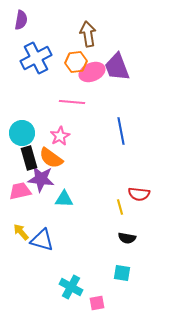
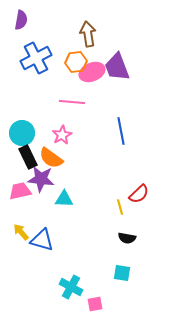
pink star: moved 2 px right, 1 px up
black rectangle: moved 1 px left, 1 px up; rotated 10 degrees counterclockwise
red semicircle: rotated 50 degrees counterclockwise
pink square: moved 2 px left, 1 px down
